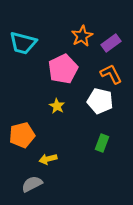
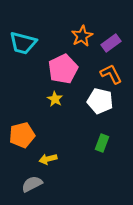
yellow star: moved 2 px left, 7 px up
